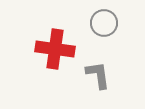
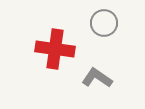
gray L-shape: moved 1 px left, 3 px down; rotated 48 degrees counterclockwise
